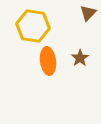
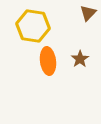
brown star: moved 1 px down
